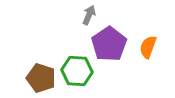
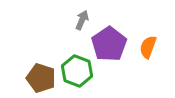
gray arrow: moved 7 px left, 5 px down
green hexagon: rotated 16 degrees clockwise
